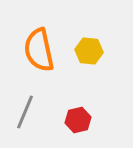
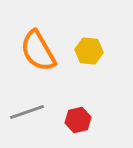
orange semicircle: moved 1 px left, 1 px down; rotated 18 degrees counterclockwise
gray line: moved 2 px right; rotated 48 degrees clockwise
